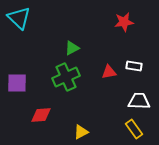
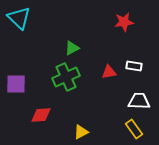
purple square: moved 1 px left, 1 px down
